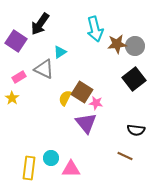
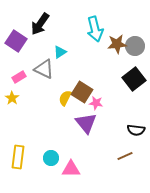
brown line: rotated 49 degrees counterclockwise
yellow rectangle: moved 11 px left, 11 px up
